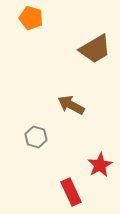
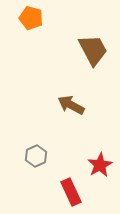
brown trapezoid: moved 2 px left, 1 px down; rotated 88 degrees counterclockwise
gray hexagon: moved 19 px down; rotated 20 degrees clockwise
